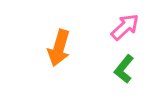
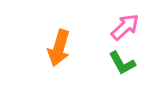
green L-shape: moved 2 px left, 6 px up; rotated 68 degrees counterclockwise
